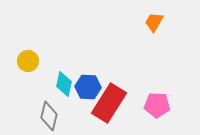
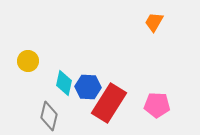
cyan diamond: moved 1 px up
